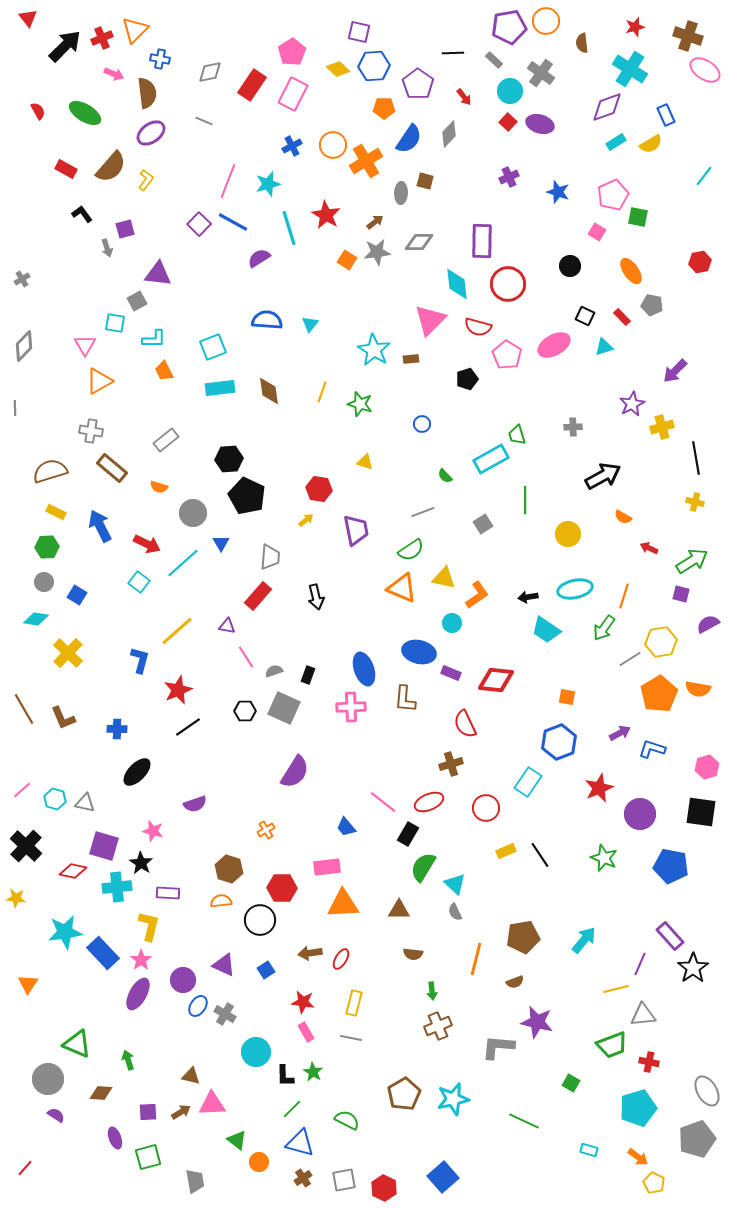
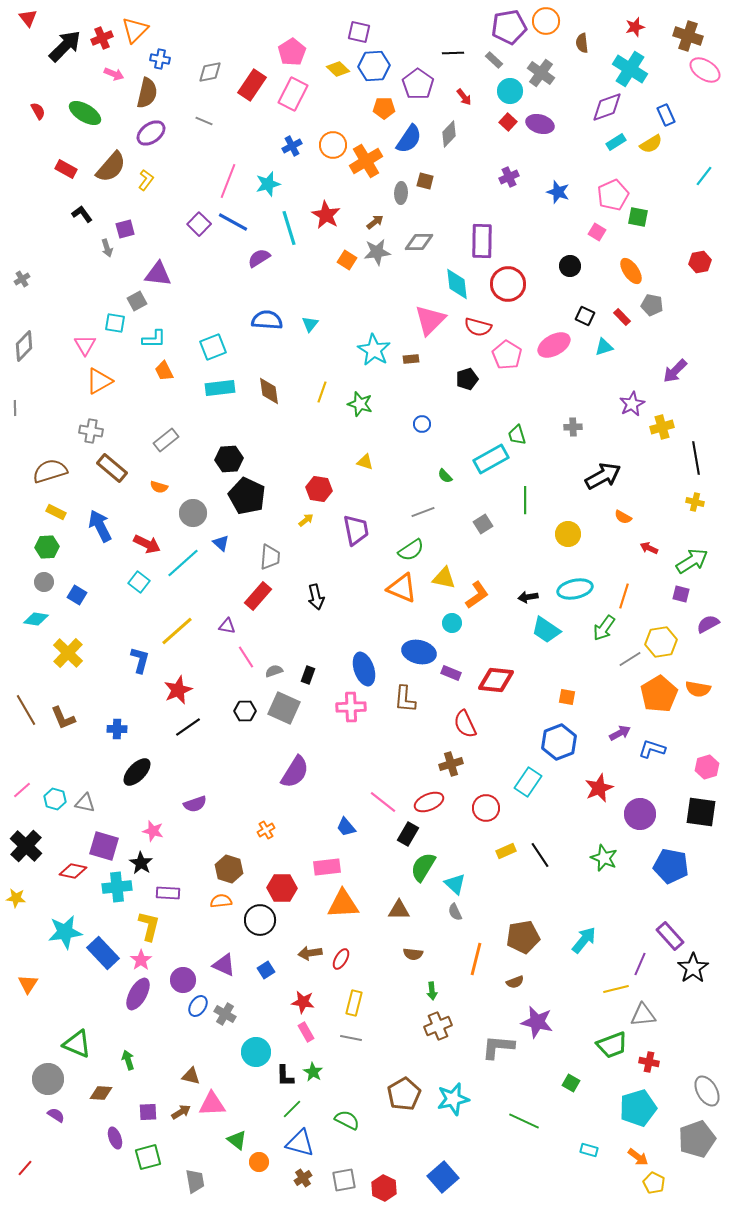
brown semicircle at (147, 93): rotated 20 degrees clockwise
blue triangle at (221, 543): rotated 18 degrees counterclockwise
brown line at (24, 709): moved 2 px right, 1 px down
